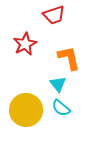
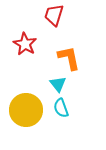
red trapezoid: rotated 125 degrees clockwise
red star: rotated 15 degrees counterclockwise
cyan semicircle: rotated 30 degrees clockwise
